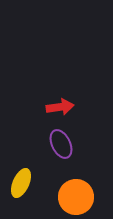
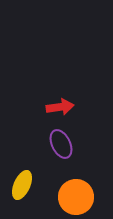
yellow ellipse: moved 1 px right, 2 px down
